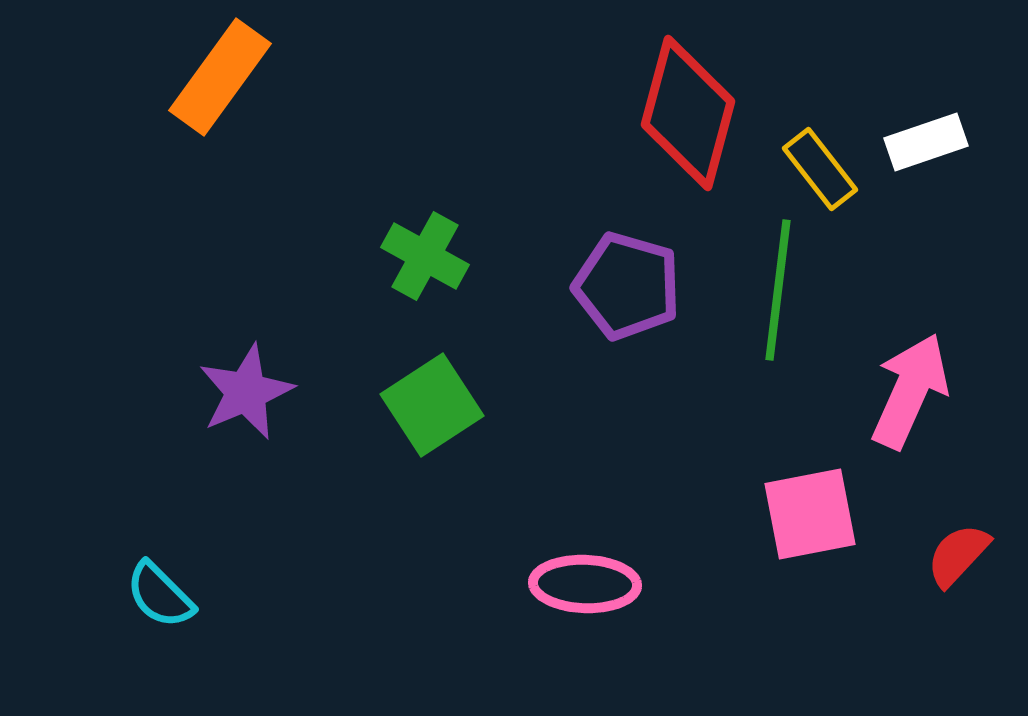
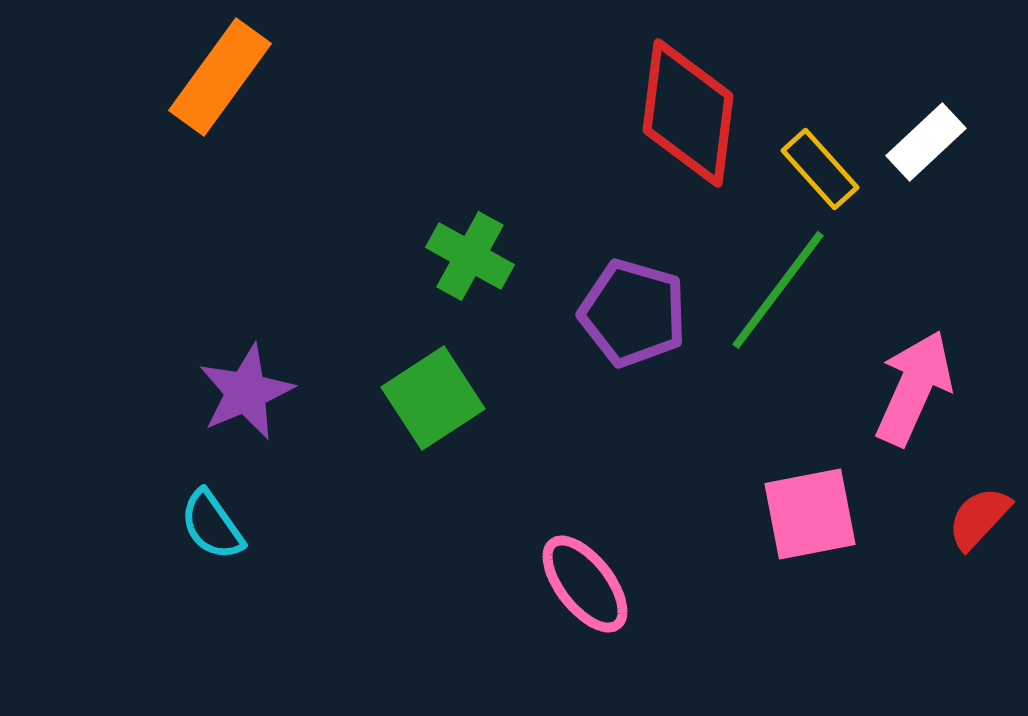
red diamond: rotated 8 degrees counterclockwise
white rectangle: rotated 24 degrees counterclockwise
yellow rectangle: rotated 4 degrees counterclockwise
green cross: moved 45 px right
purple pentagon: moved 6 px right, 27 px down
green line: rotated 30 degrees clockwise
pink arrow: moved 4 px right, 3 px up
green square: moved 1 px right, 7 px up
red semicircle: moved 21 px right, 37 px up
pink ellipse: rotated 50 degrees clockwise
cyan semicircle: moved 52 px right, 70 px up; rotated 10 degrees clockwise
